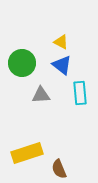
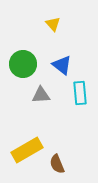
yellow triangle: moved 8 px left, 18 px up; rotated 21 degrees clockwise
green circle: moved 1 px right, 1 px down
yellow rectangle: moved 3 px up; rotated 12 degrees counterclockwise
brown semicircle: moved 2 px left, 5 px up
